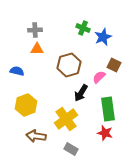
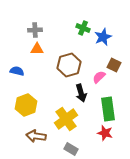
black arrow: rotated 48 degrees counterclockwise
